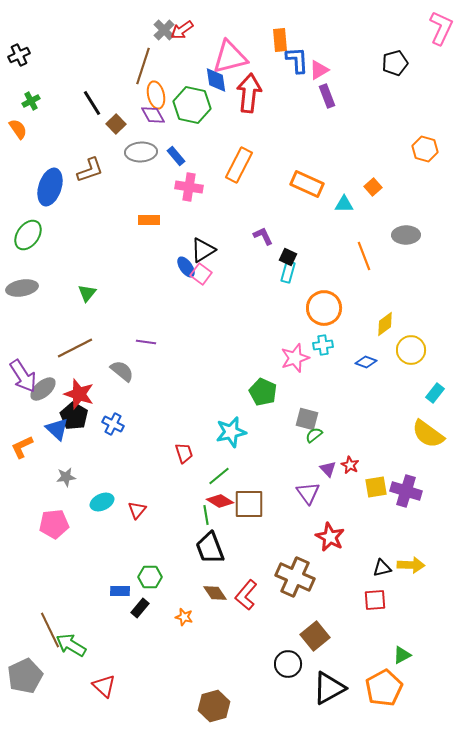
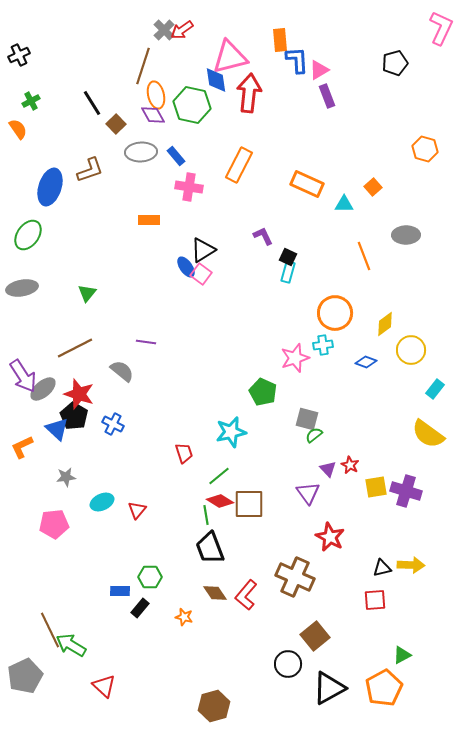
orange circle at (324, 308): moved 11 px right, 5 px down
cyan rectangle at (435, 393): moved 4 px up
